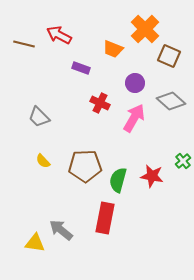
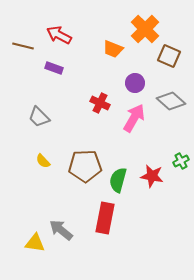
brown line: moved 1 px left, 2 px down
purple rectangle: moved 27 px left
green cross: moved 2 px left; rotated 14 degrees clockwise
